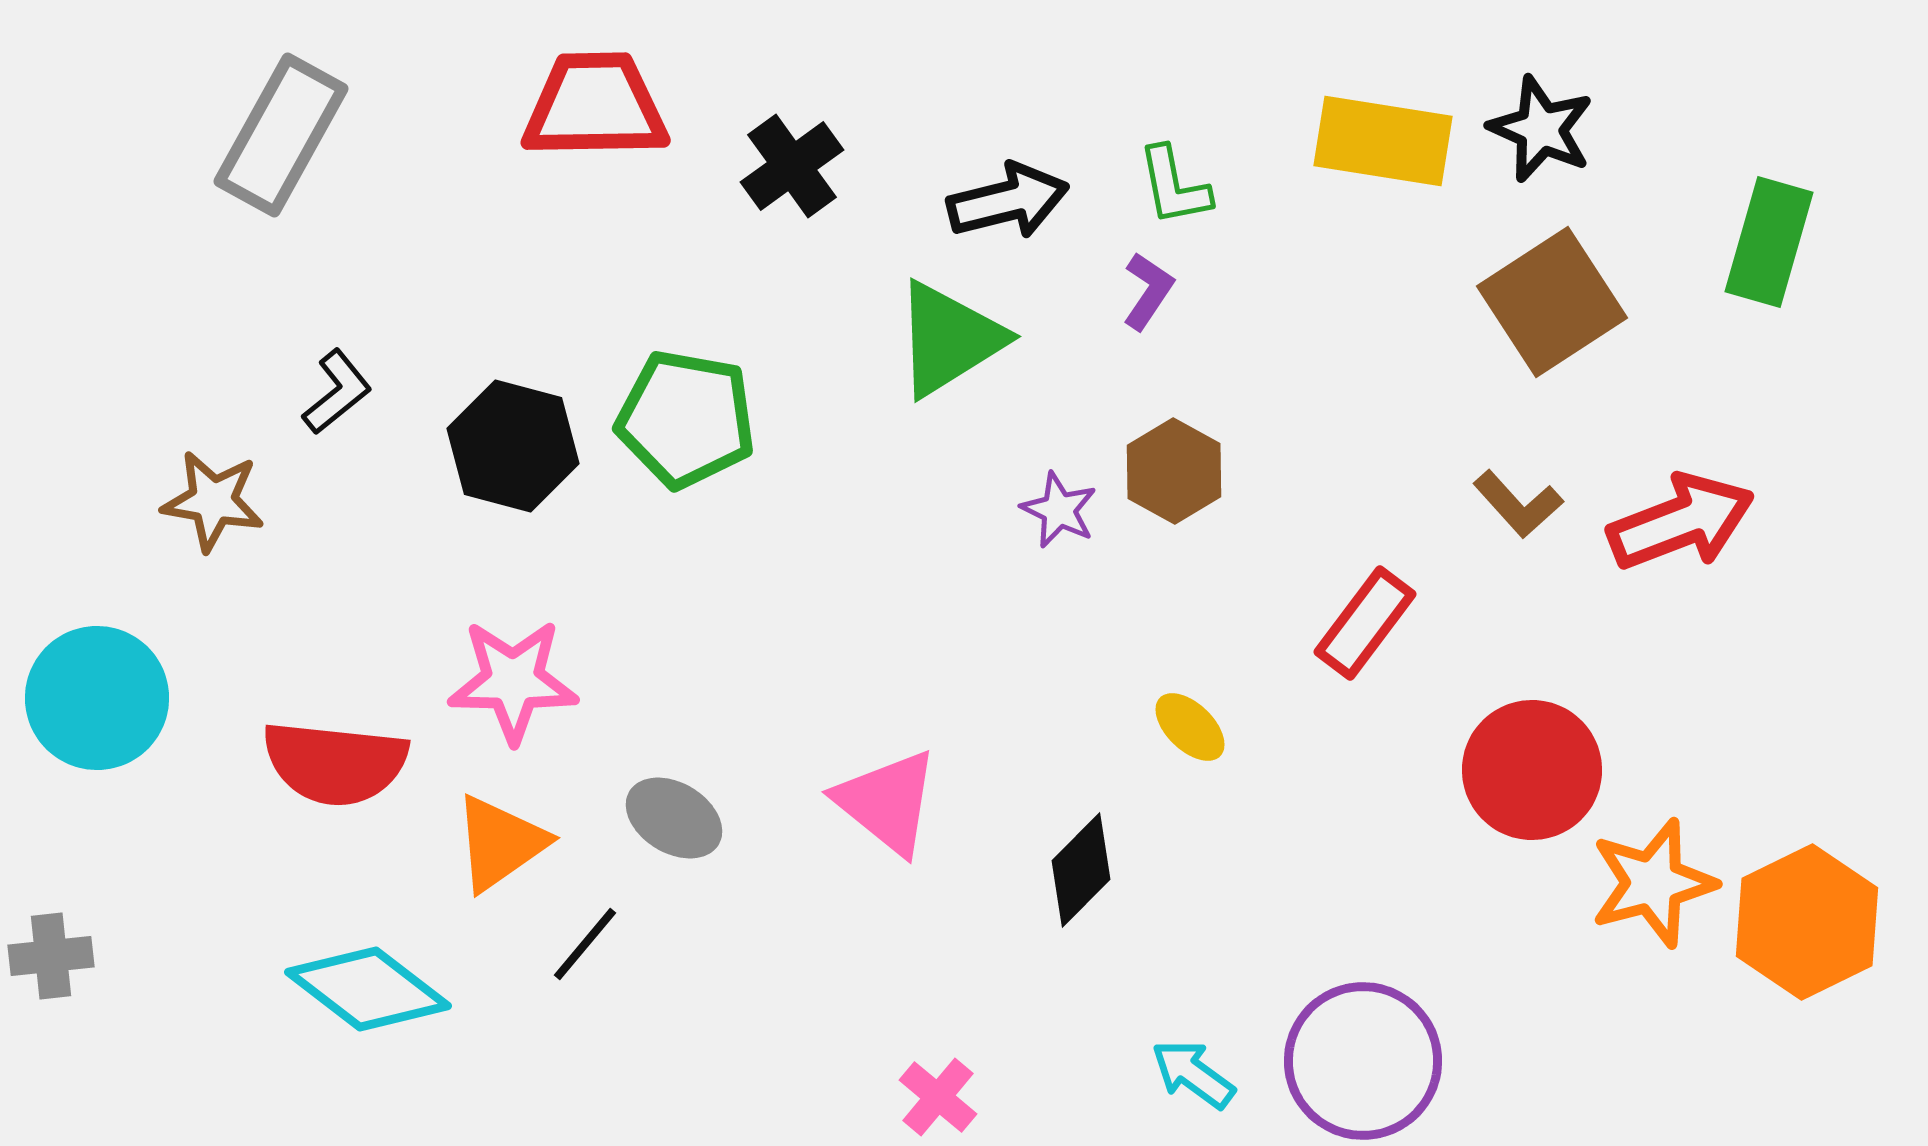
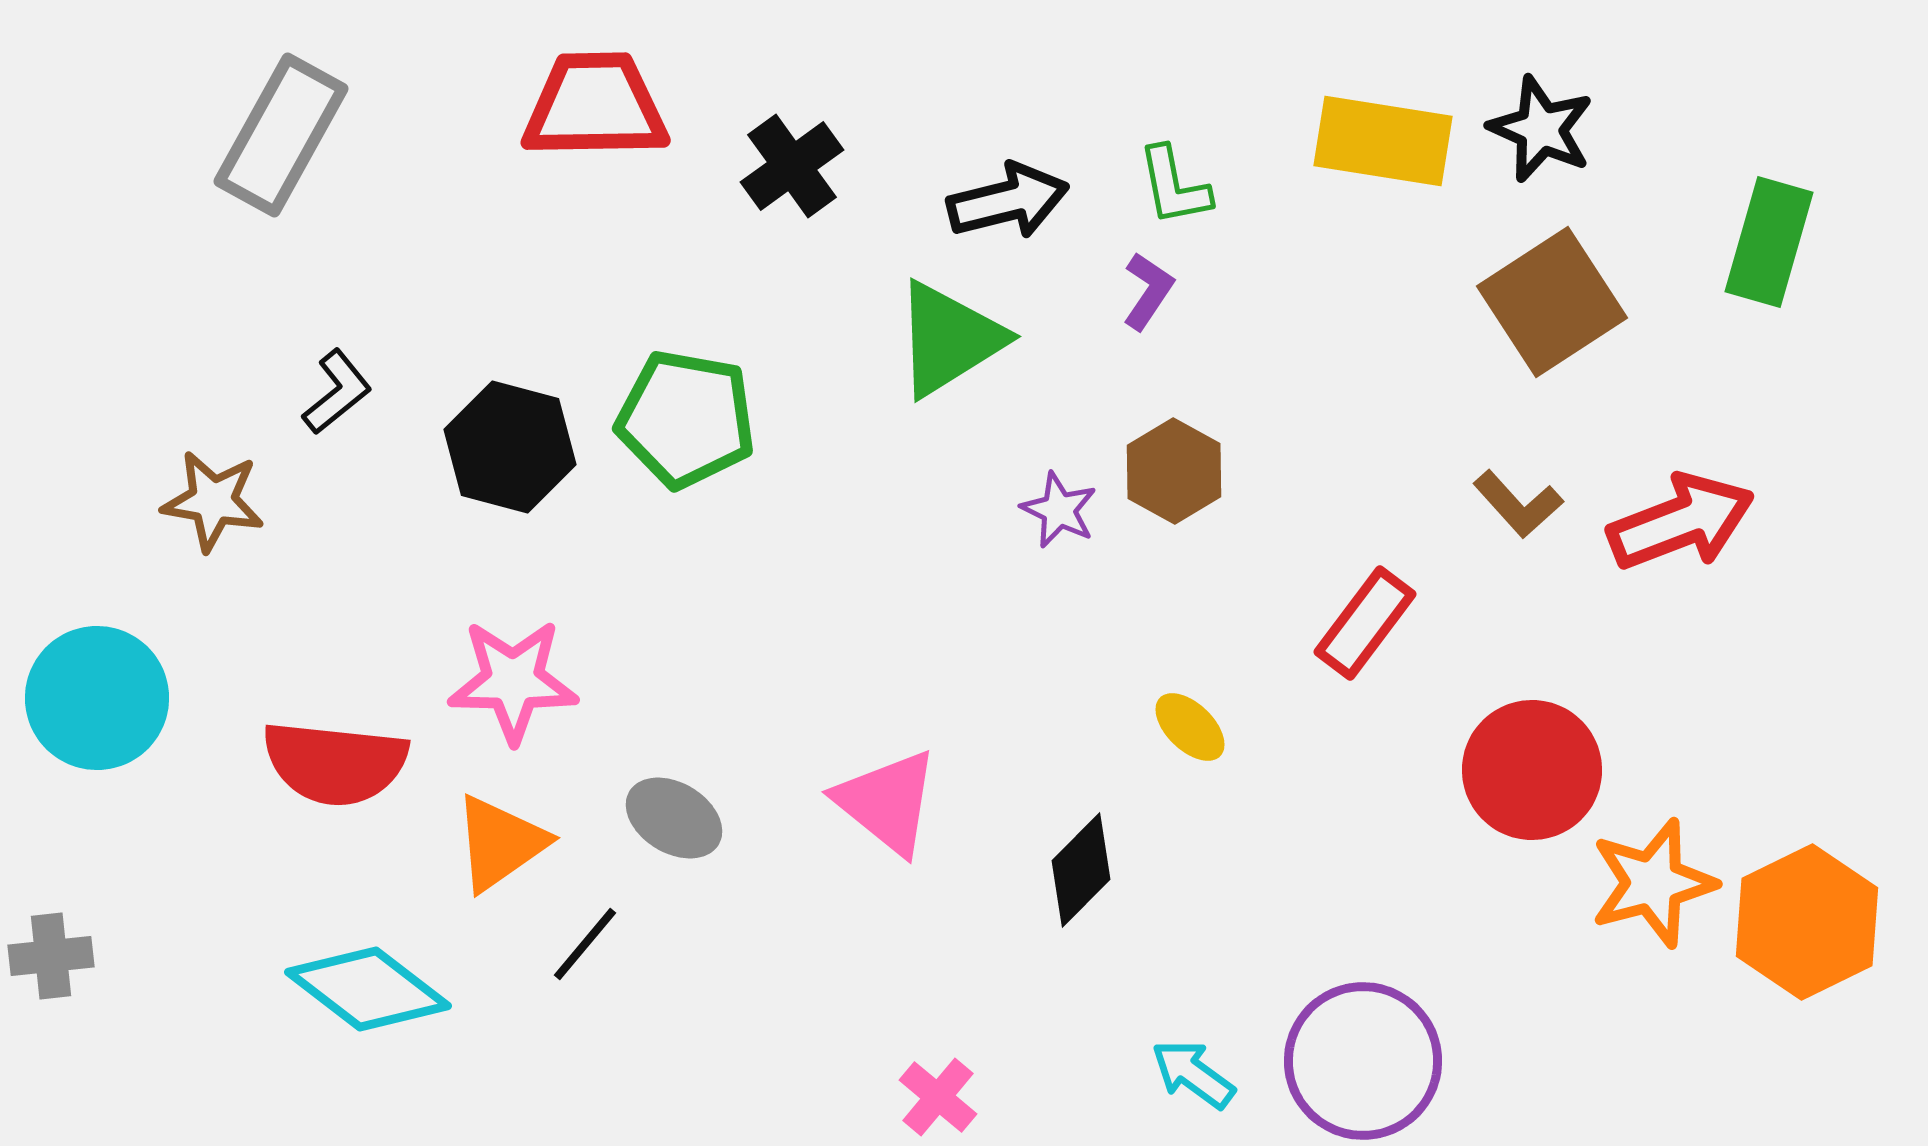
black hexagon: moved 3 px left, 1 px down
